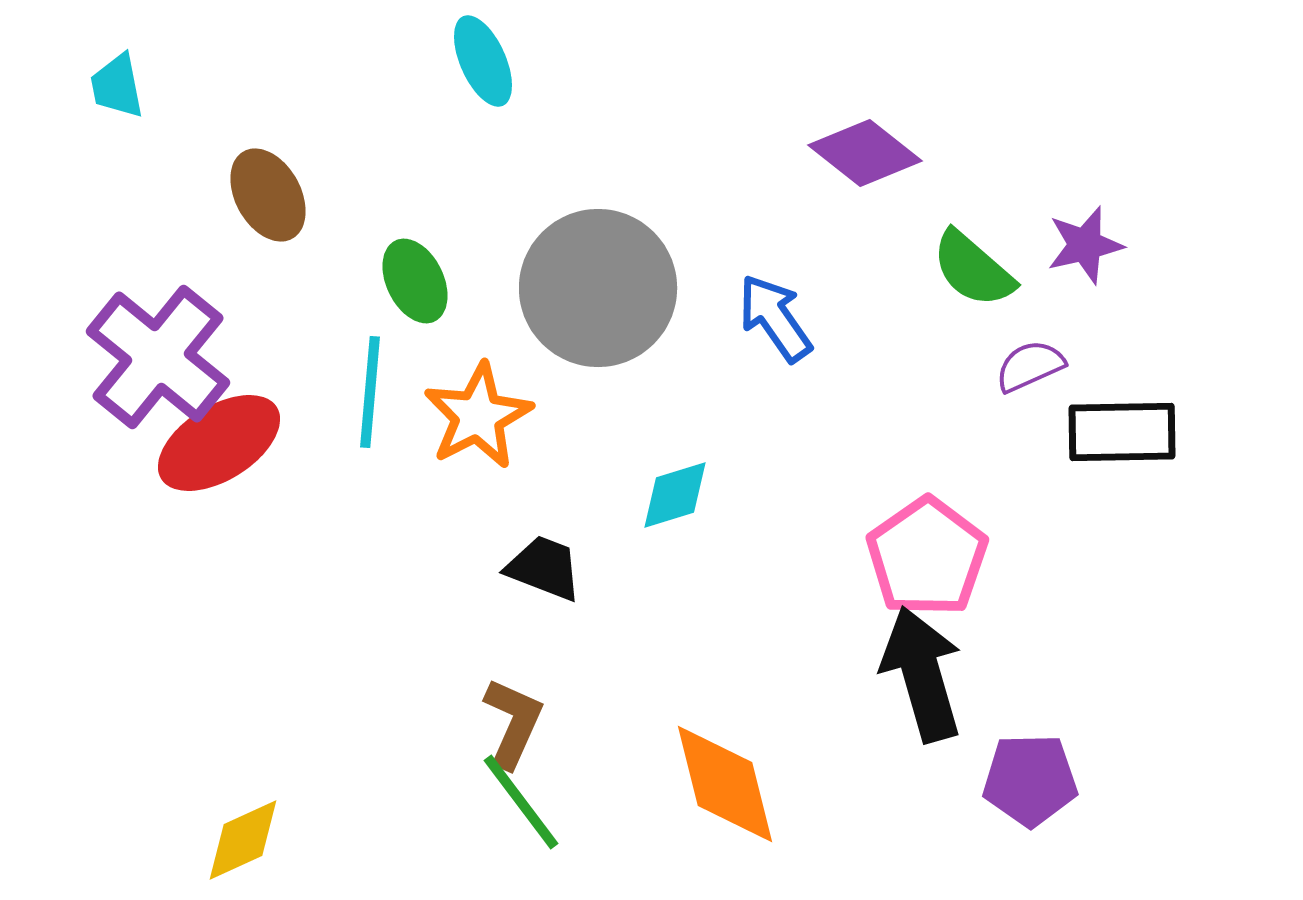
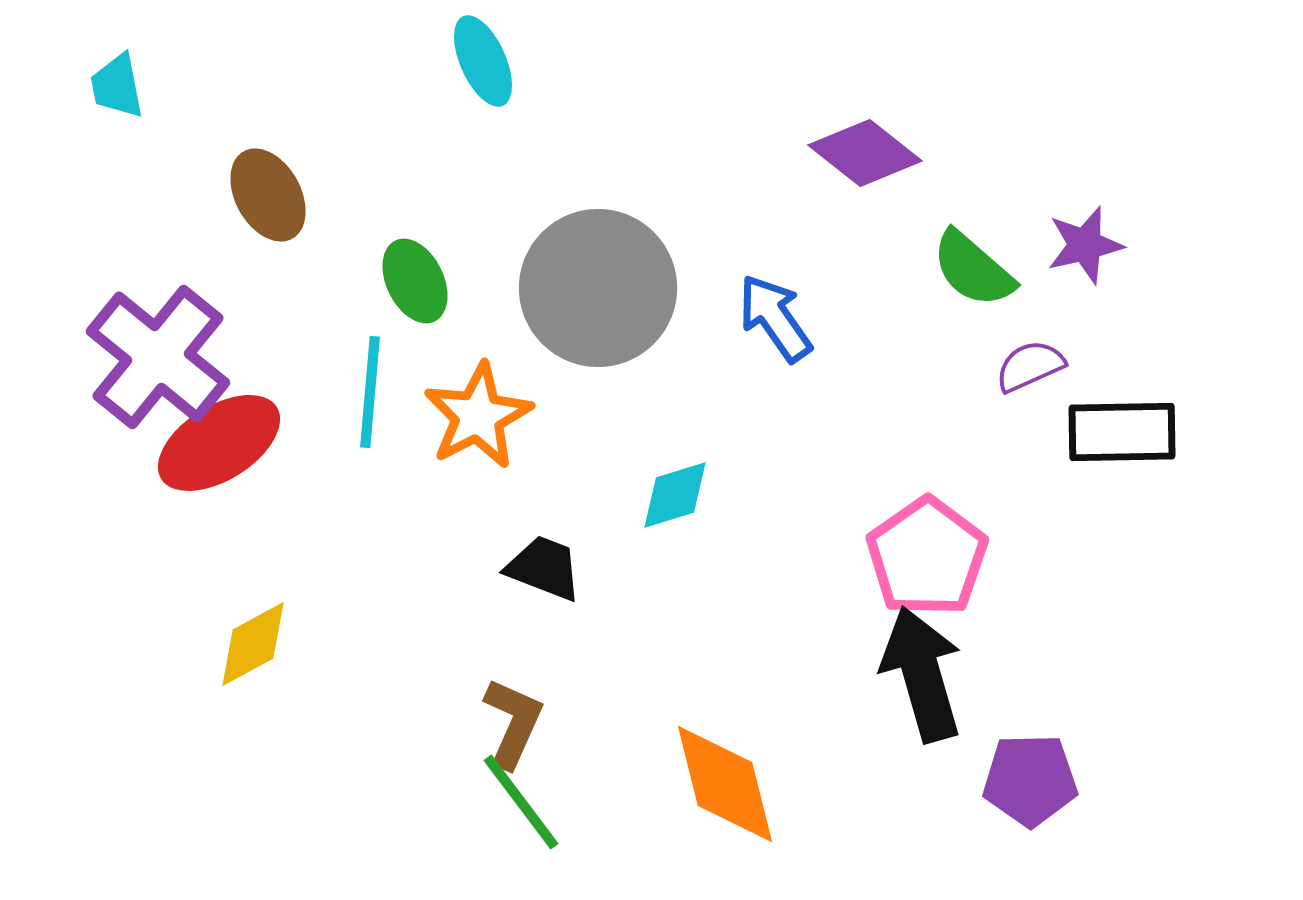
yellow diamond: moved 10 px right, 196 px up; rotated 4 degrees counterclockwise
